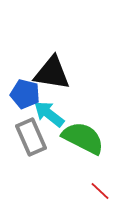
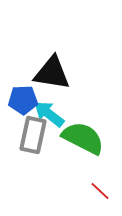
blue pentagon: moved 2 px left, 6 px down; rotated 16 degrees counterclockwise
gray rectangle: moved 2 px right, 2 px up; rotated 36 degrees clockwise
